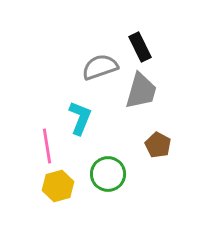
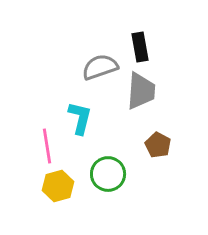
black rectangle: rotated 16 degrees clockwise
gray trapezoid: rotated 12 degrees counterclockwise
cyan L-shape: rotated 8 degrees counterclockwise
